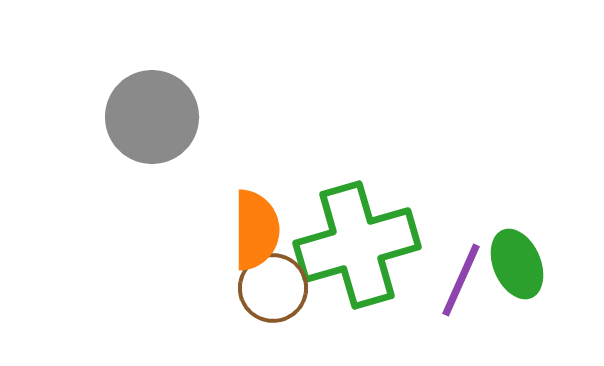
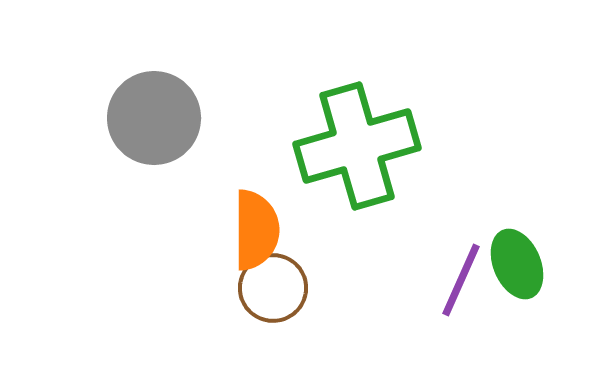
gray circle: moved 2 px right, 1 px down
green cross: moved 99 px up
